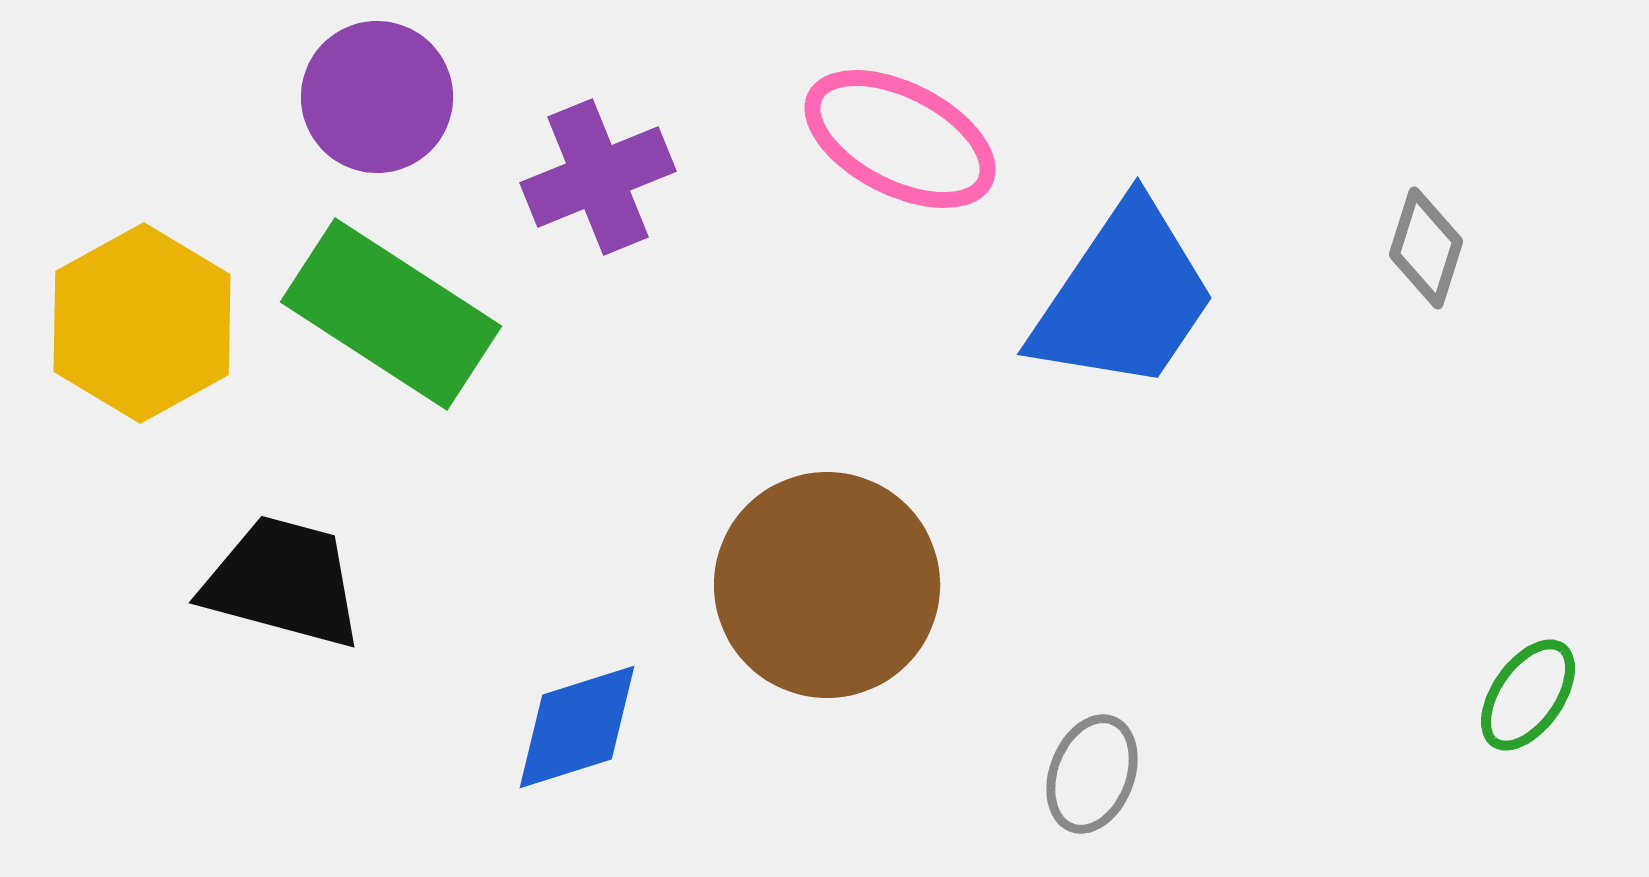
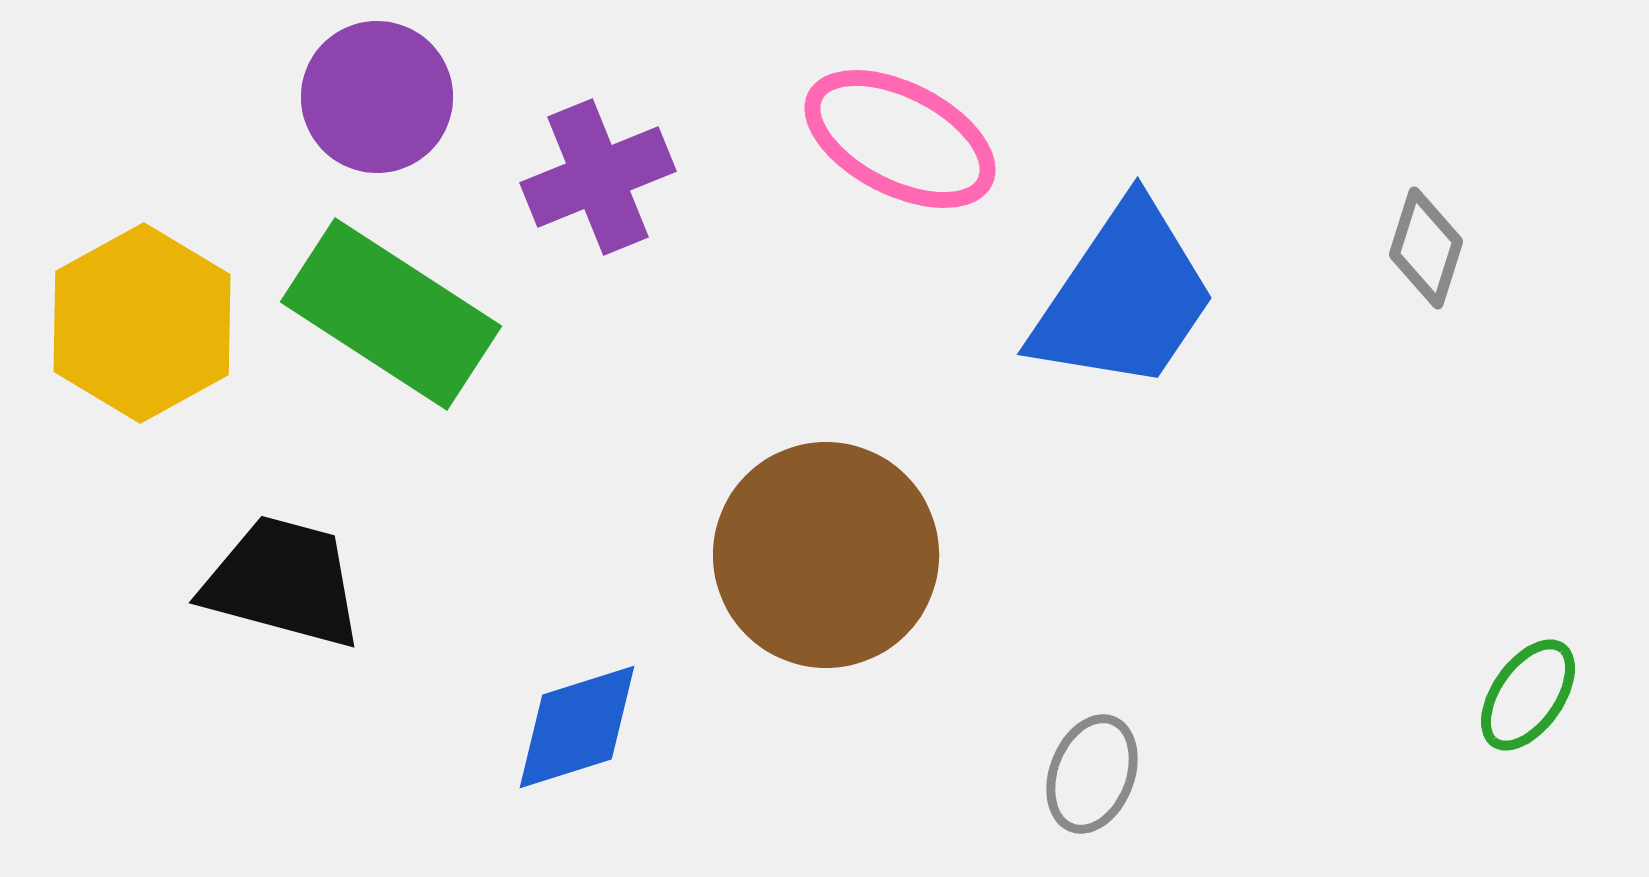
brown circle: moved 1 px left, 30 px up
